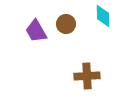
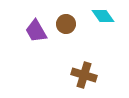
cyan diamond: rotated 35 degrees counterclockwise
brown cross: moved 3 px left, 1 px up; rotated 20 degrees clockwise
